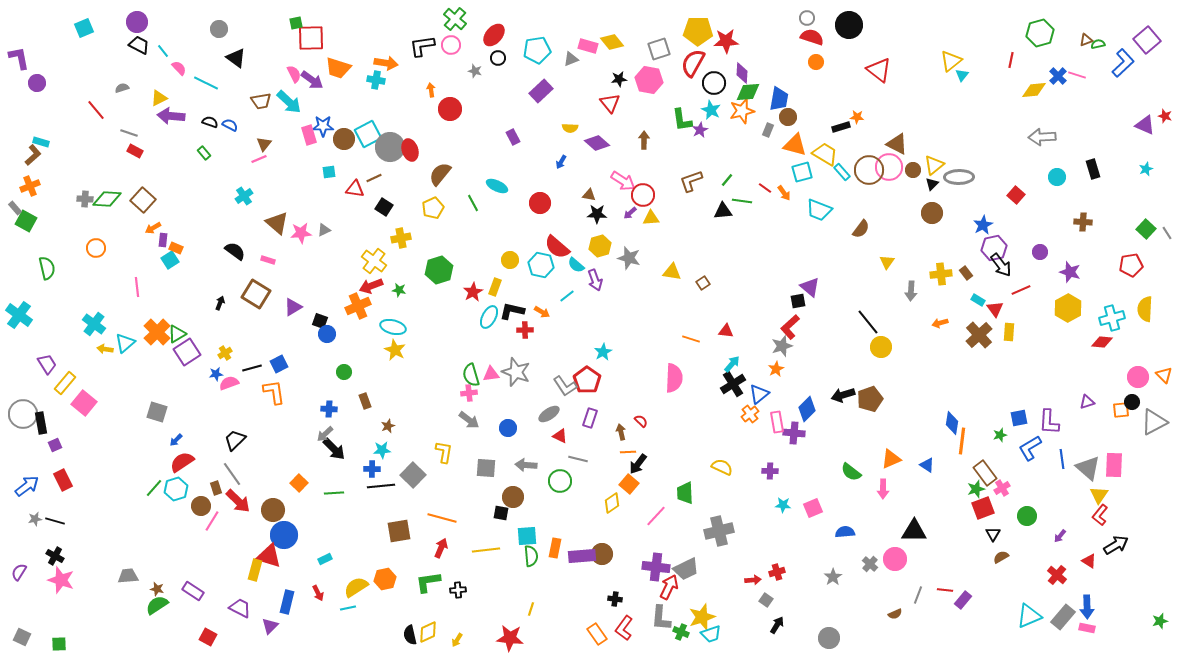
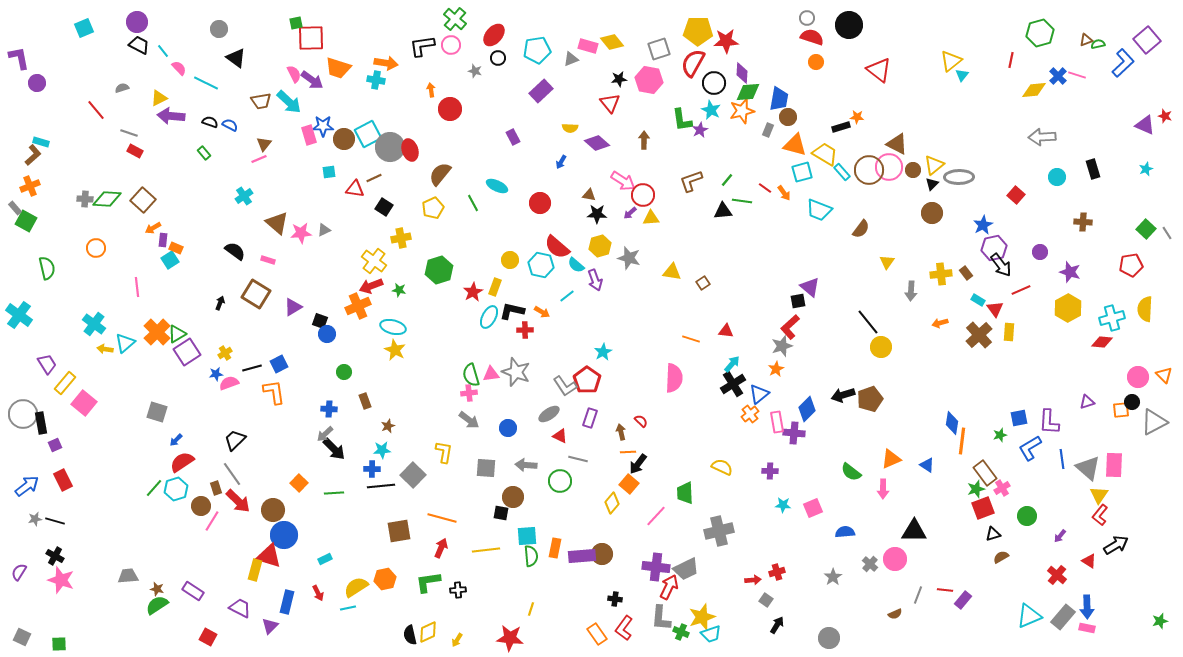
yellow diamond at (612, 503): rotated 15 degrees counterclockwise
black triangle at (993, 534): rotated 42 degrees clockwise
